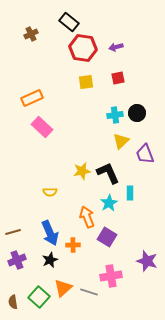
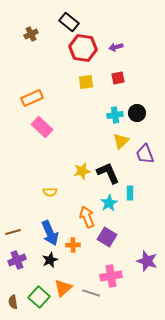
gray line: moved 2 px right, 1 px down
